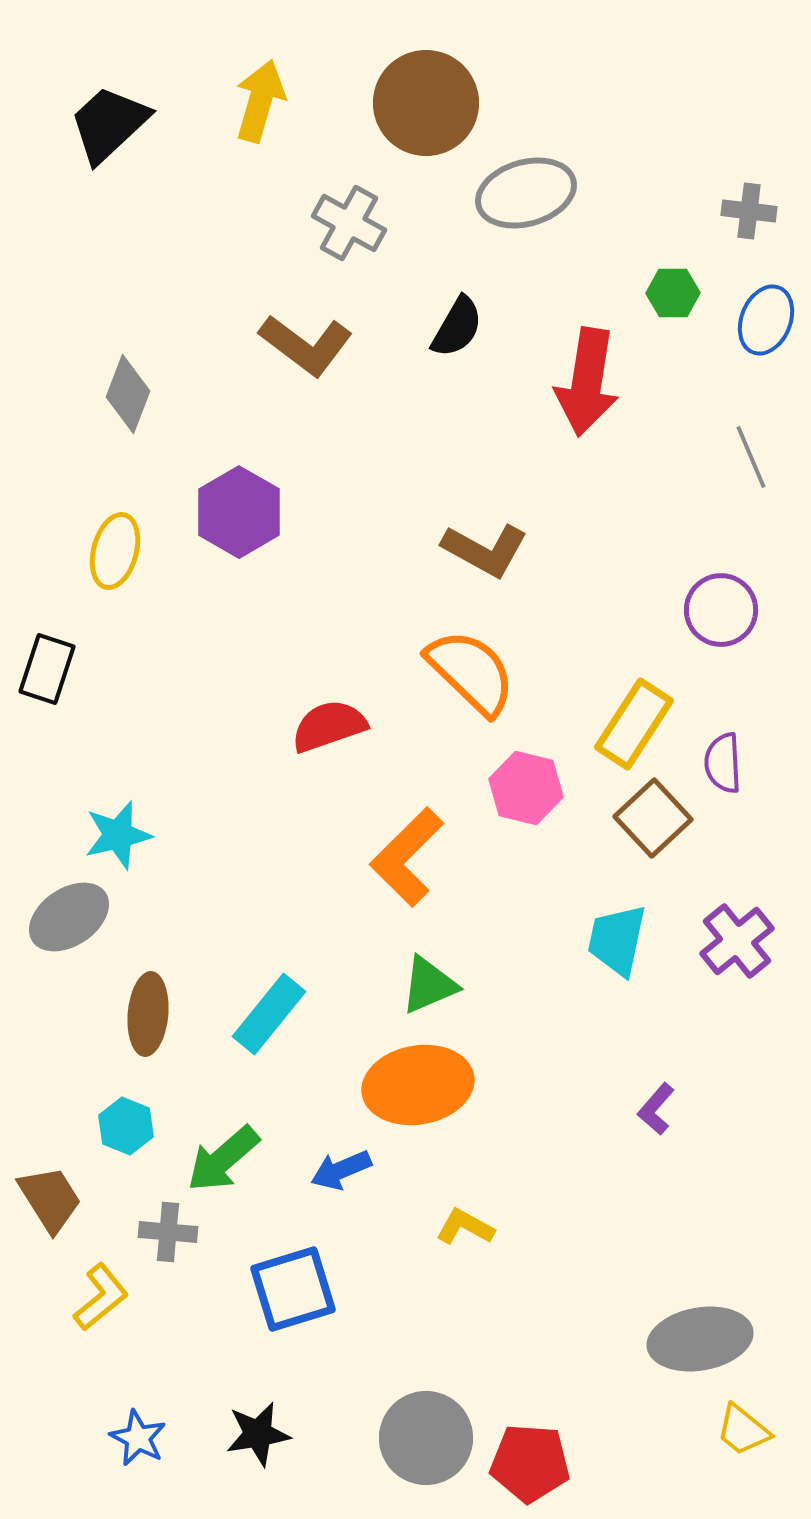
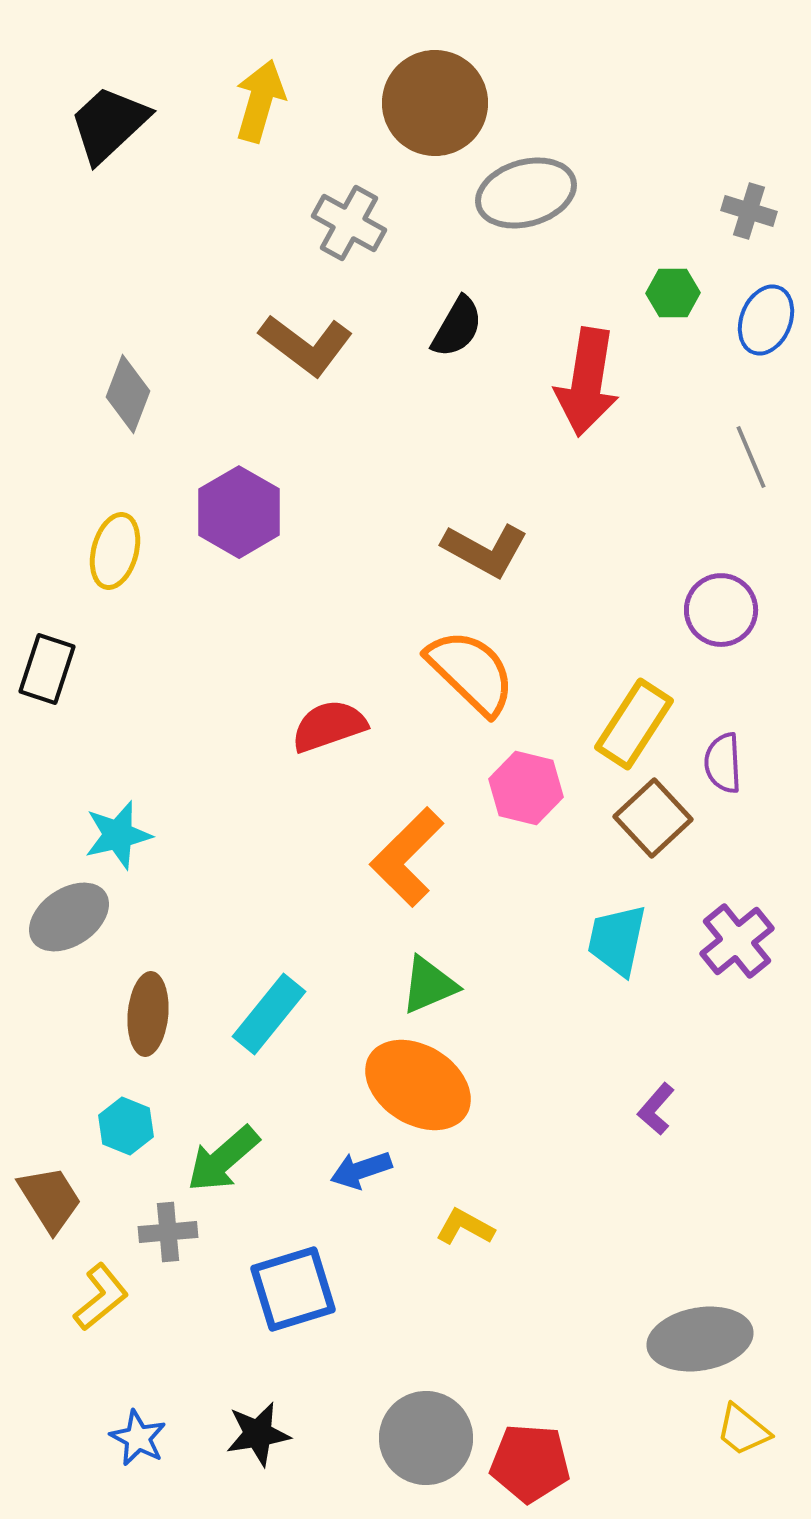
brown circle at (426, 103): moved 9 px right
gray cross at (749, 211): rotated 10 degrees clockwise
orange ellipse at (418, 1085): rotated 42 degrees clockwise
blue arrow at (341, 1170): moved 20 px right; rotated 4 degrees clockwise
gray cross at (168, 1232): rotated 10 degrees counterclockwise
